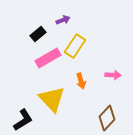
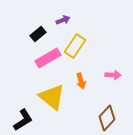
yellow triangle: moved 2 px up; rotated 8 degrees counterclockwise
